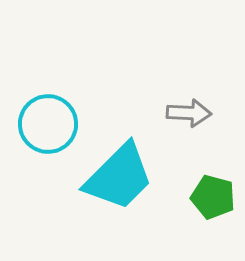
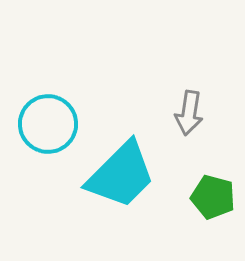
gray arrow: rotated 96 degrees clockwise
cyan trapezoid: moved 2 px right, 2 px up
